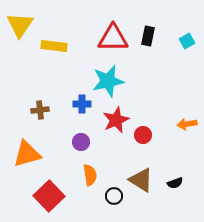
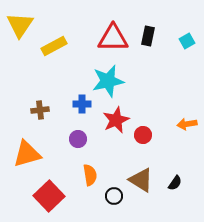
yellow rectangle: rotated 35 degrees counterclockwise
purple circle: moved 3 px left, 3 px up
black semicircle: rotated 35 degrees counterclockwise
